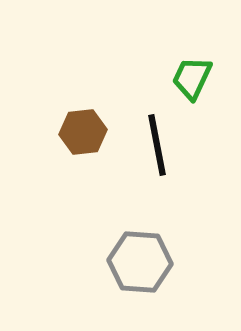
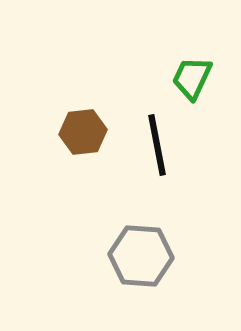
gray hexagon: moved 1 px right, 6 px up
